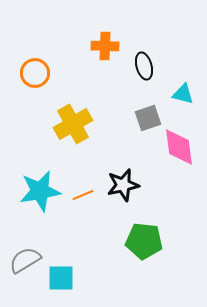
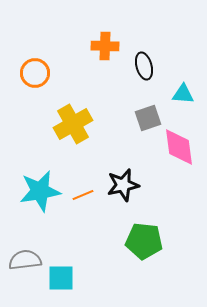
cyan triangle: rotated 10 degrees counterclockwise
gray semicircle: rotated 24 degrees clockwise
